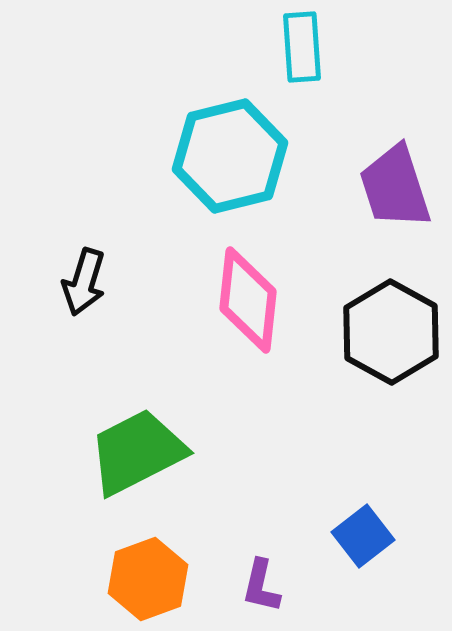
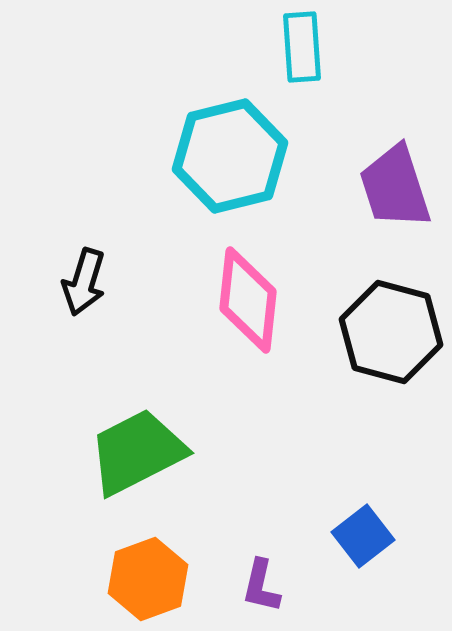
black hexagon: rotated 14 degrees counterclockwise
